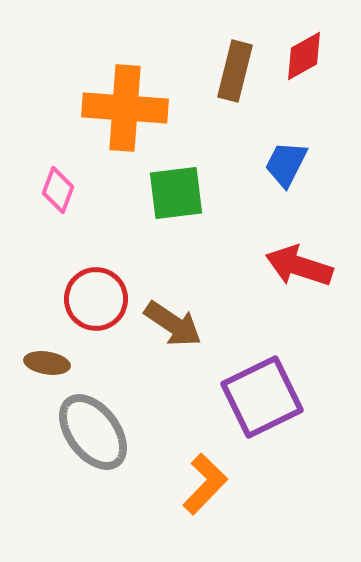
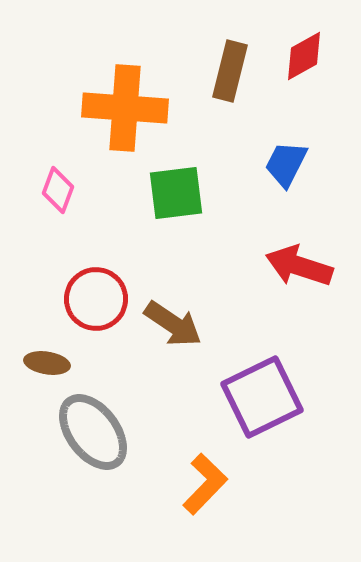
brown rectangle: moved 5 px left
